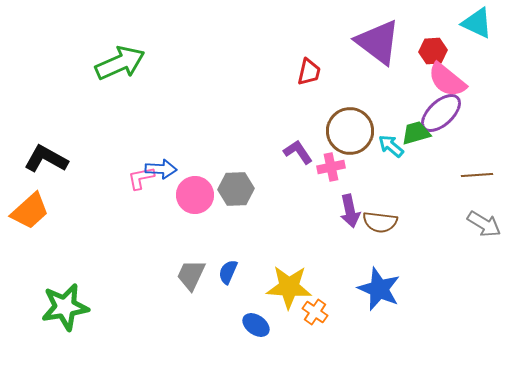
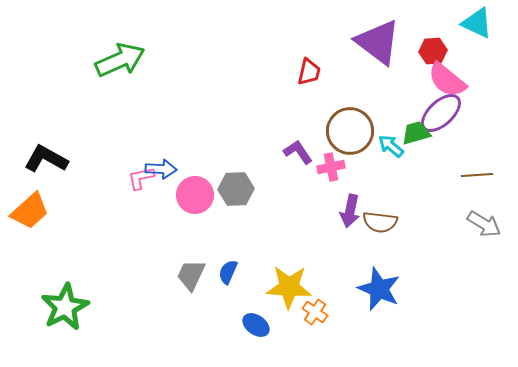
green arrow: moved 3 px up
purple arrow: rotated 24 degrees clockwise
green star: rotated 18 degrees counterclockwise
